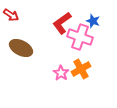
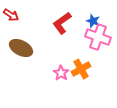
pink cross: moved 18 px right
